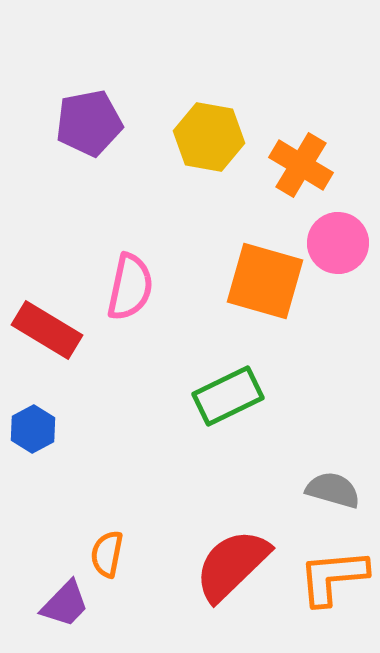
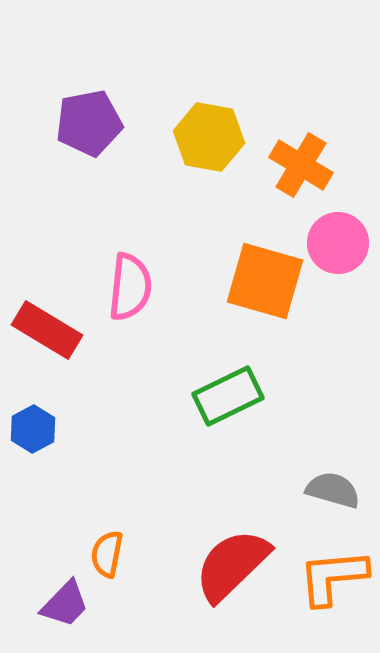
pink semicircle: rotated 6 degrees counterclockwise
